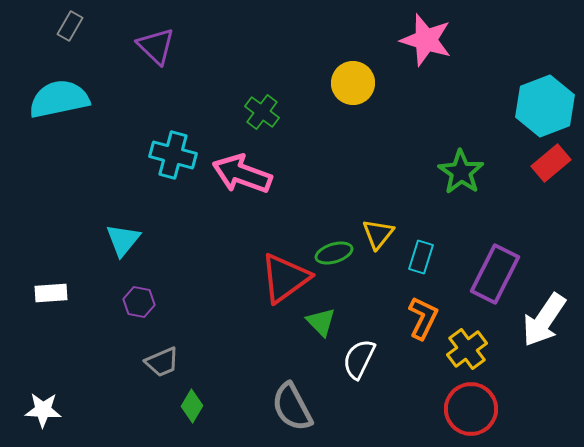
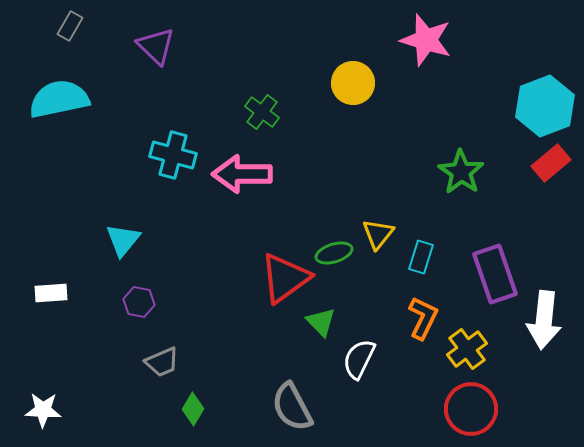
pink arrow: rotated 20 degrees counterclockwise
purple rectangle: rotated 46 degrees counterclockwise
white arrow: rotated 28 degrees counterclockwise
green diamond: moved 1 px right, 3 px down
